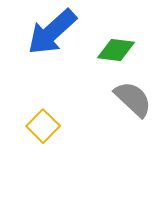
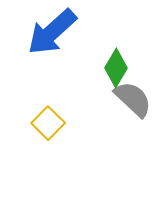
green diamond: moved 18 px down; rotated 66 degrees counterclockwise
yellow square: moved 5 px right, 3 px up
